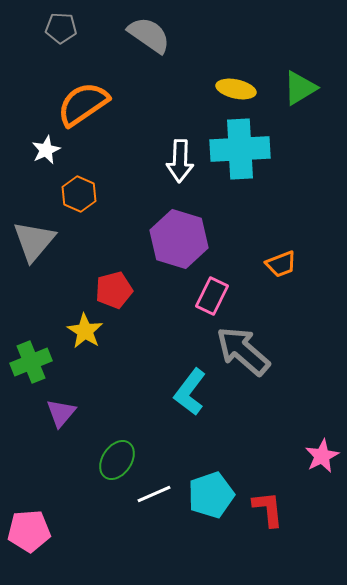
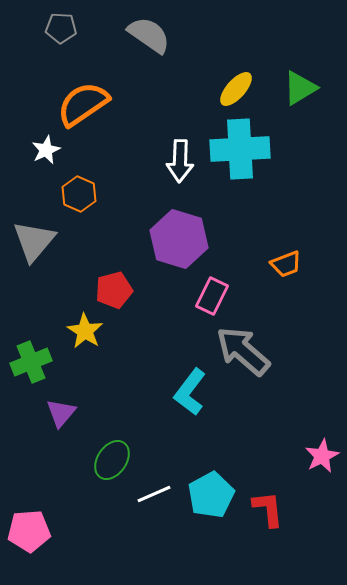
yellow ellipse: rotated 60 degrees counterclockwise
orange trapezoid: moved 5 px right
green ellipse: moved 5 px left
cyan pentagon: rotated 9 degrees counterclockwise
